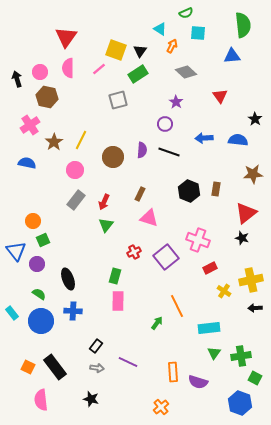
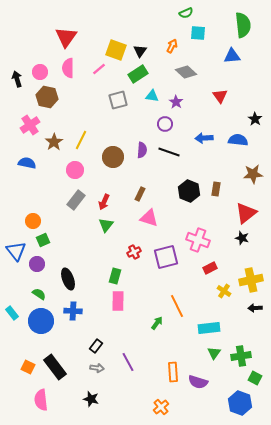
cyan triangle at (160, 29): moved 8 px left, 67 px down; rotated 24 degrees counterclockwise
purple square at (166, 257): rotated 25 degrees clockwise
purple line at (128, 362): rotated 36 degrees clockwise
